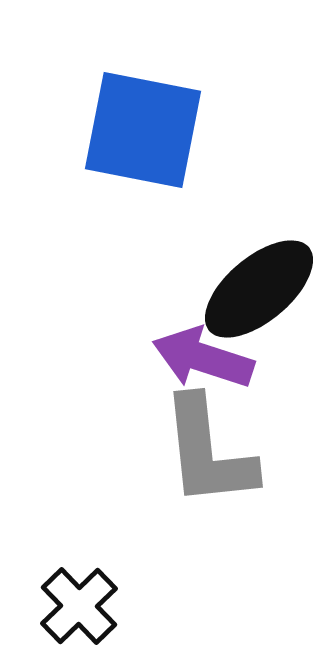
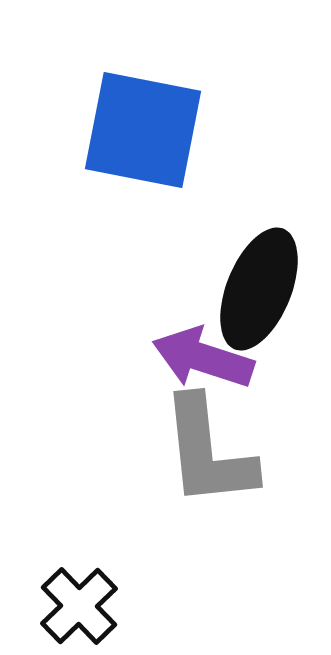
black ellipse: rotated 28 degrees counterclockwise
